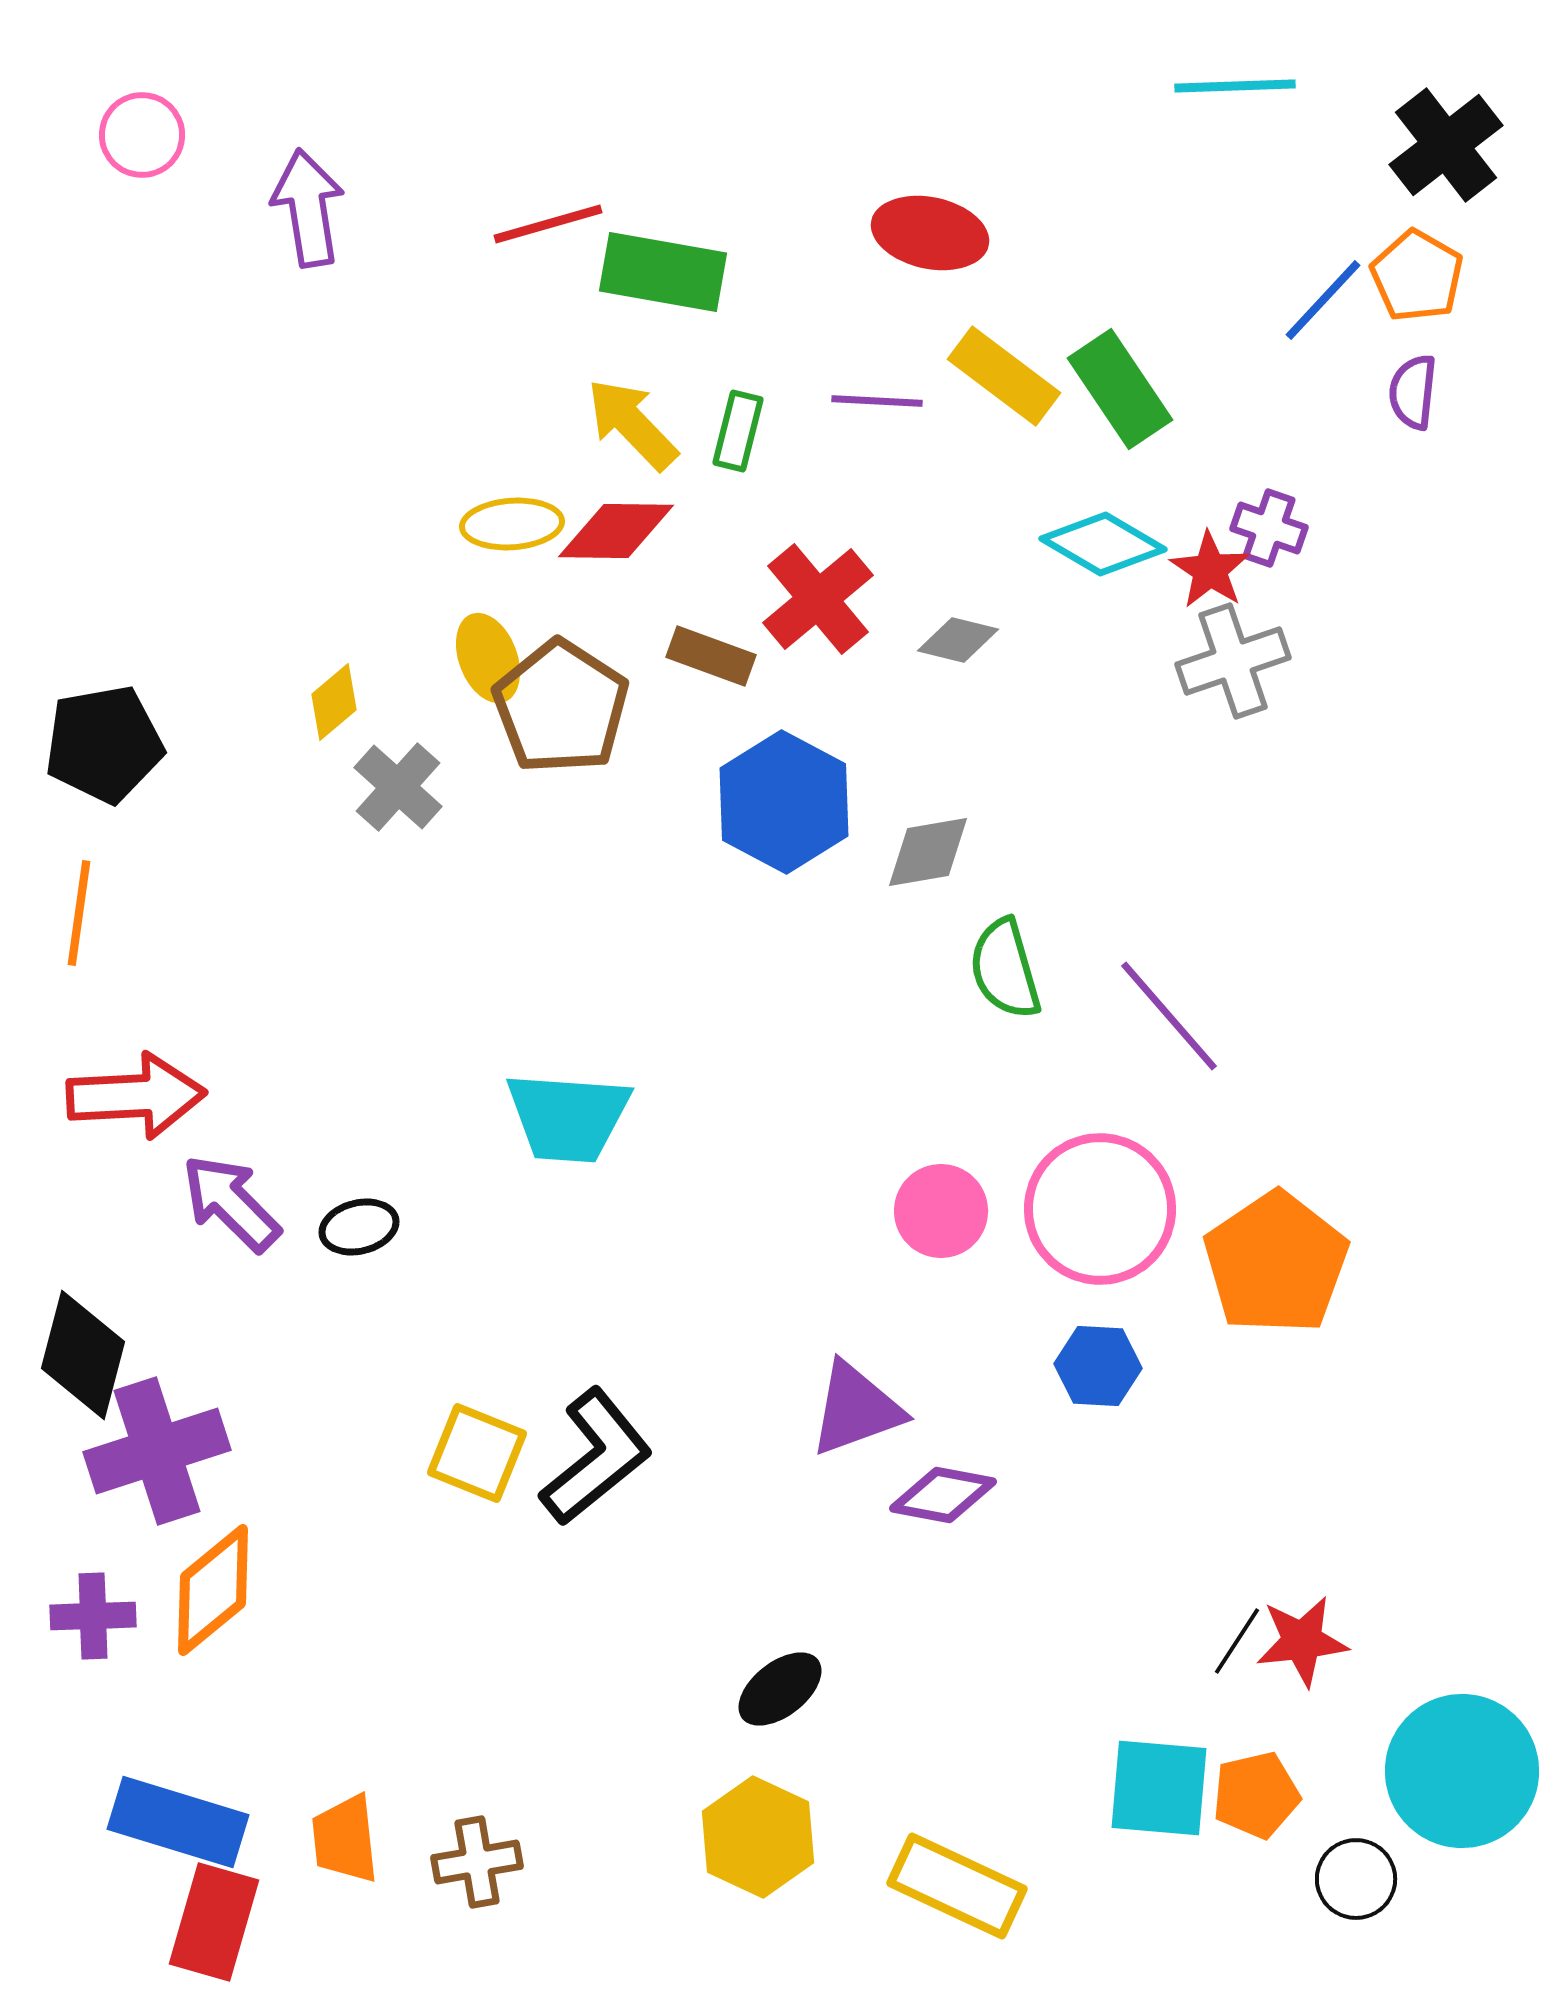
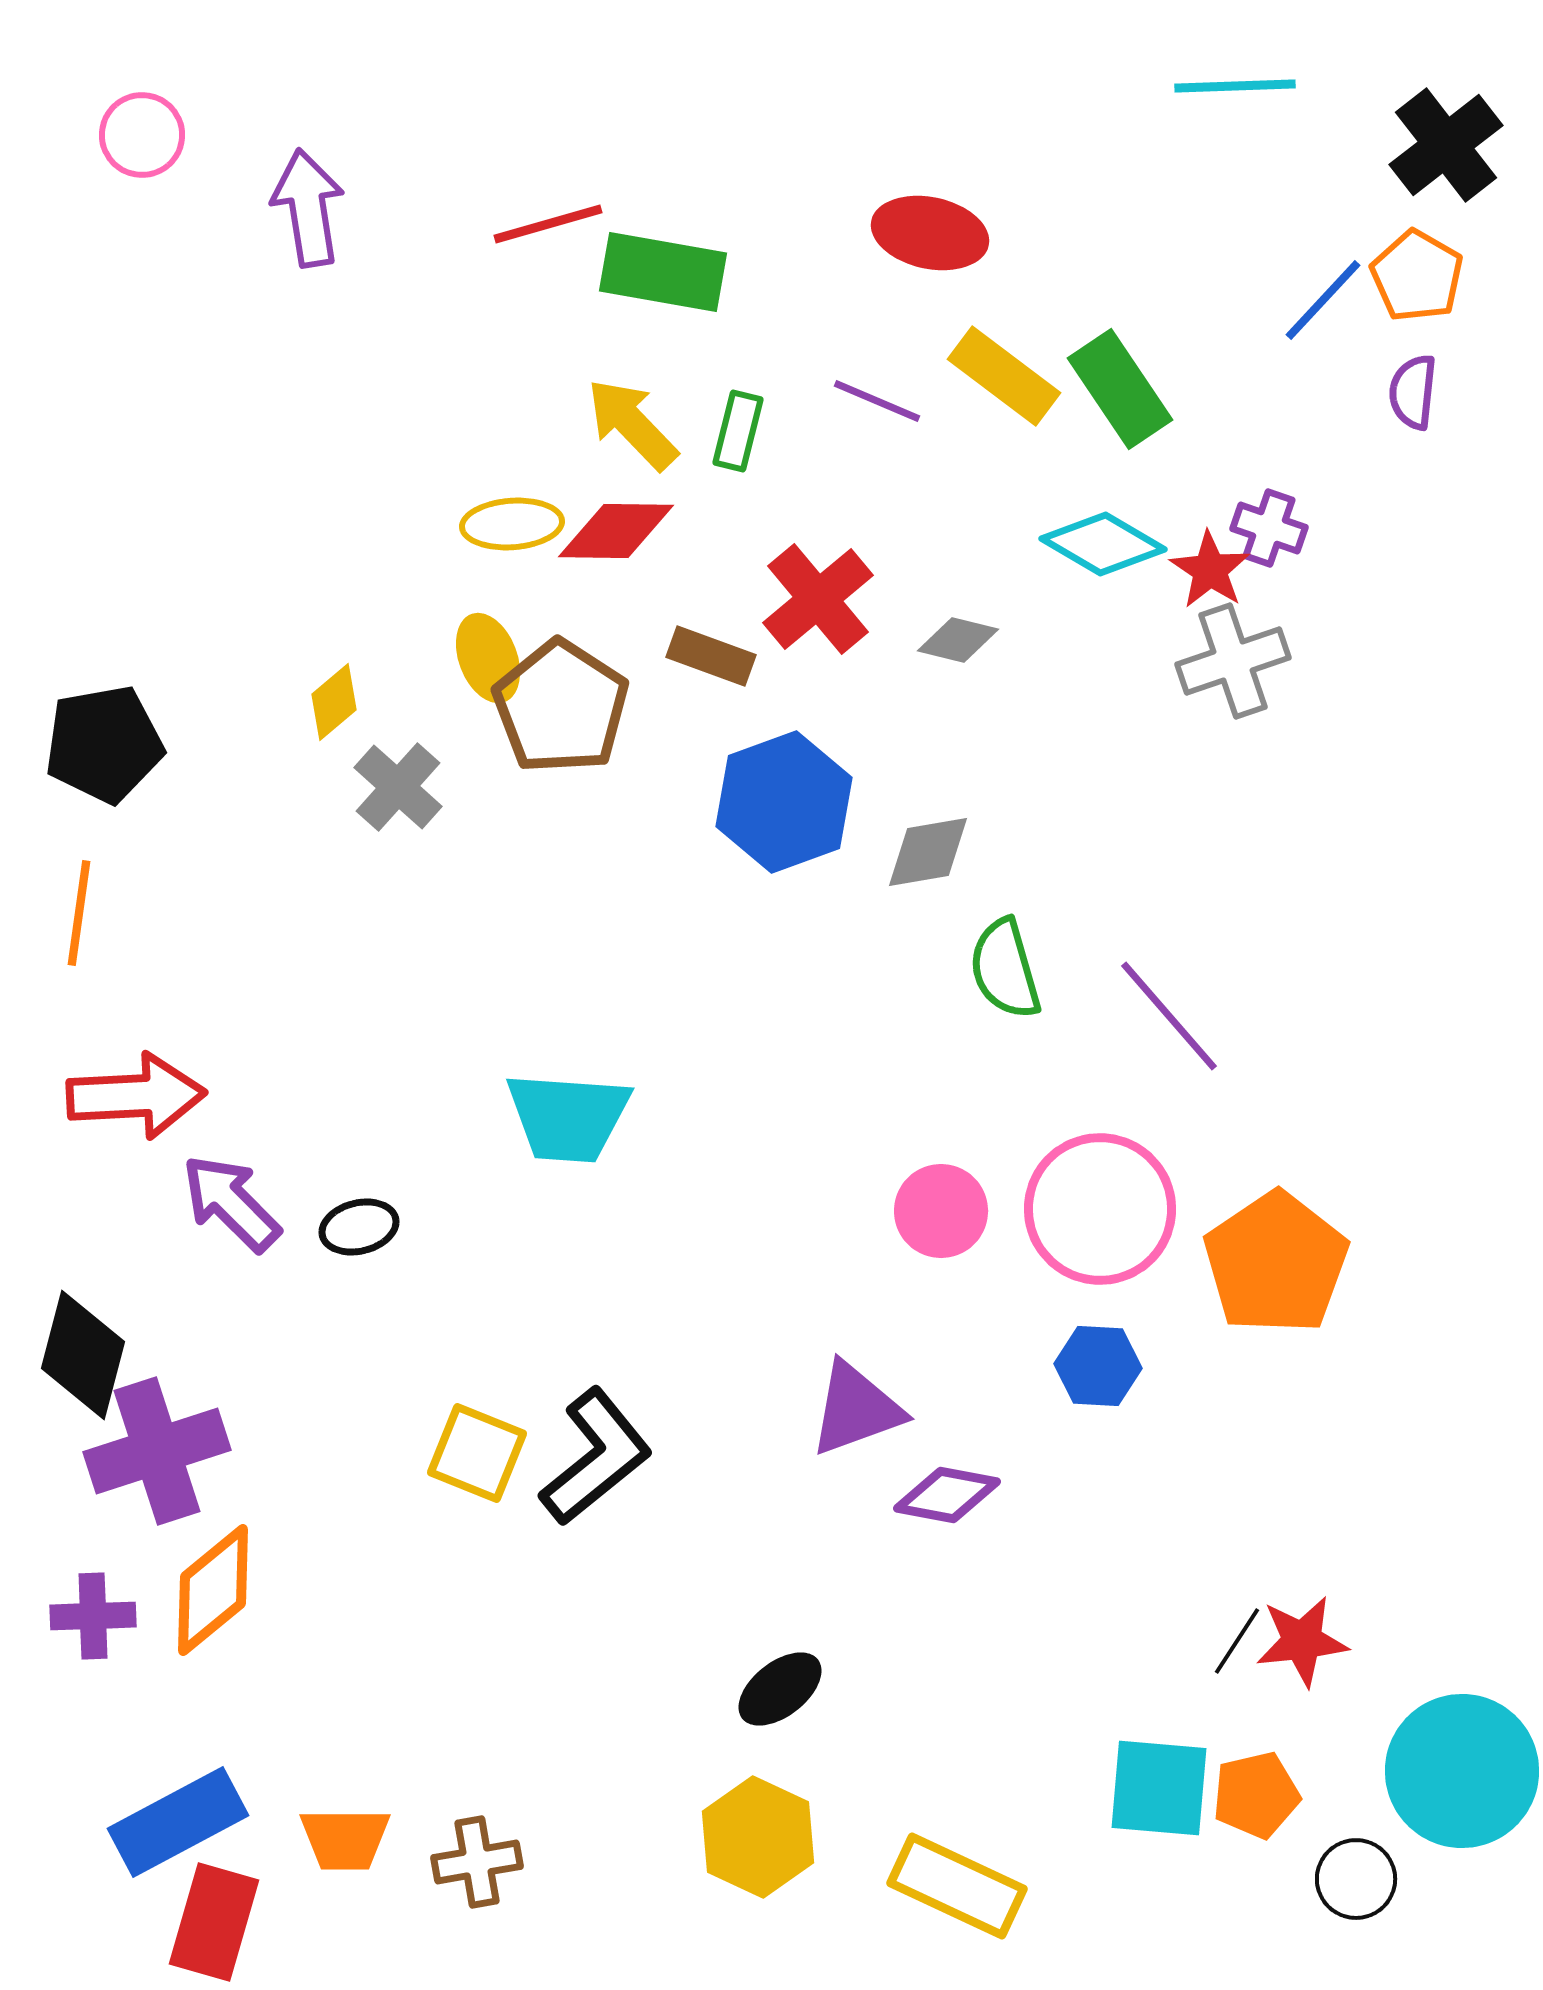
purple line at (877, 401): rotated 20 degrees clockwise
blue hexagon at (784, 802): rotated 12 degrees clockwise
purple diamond at (943, 1495): moved 4 px right
blue rectangle at (178, 1822): rotated 45 degrees counterclockwise
orange trapezoid at (345, 1839): rotated 84 degrees counterclockwise
